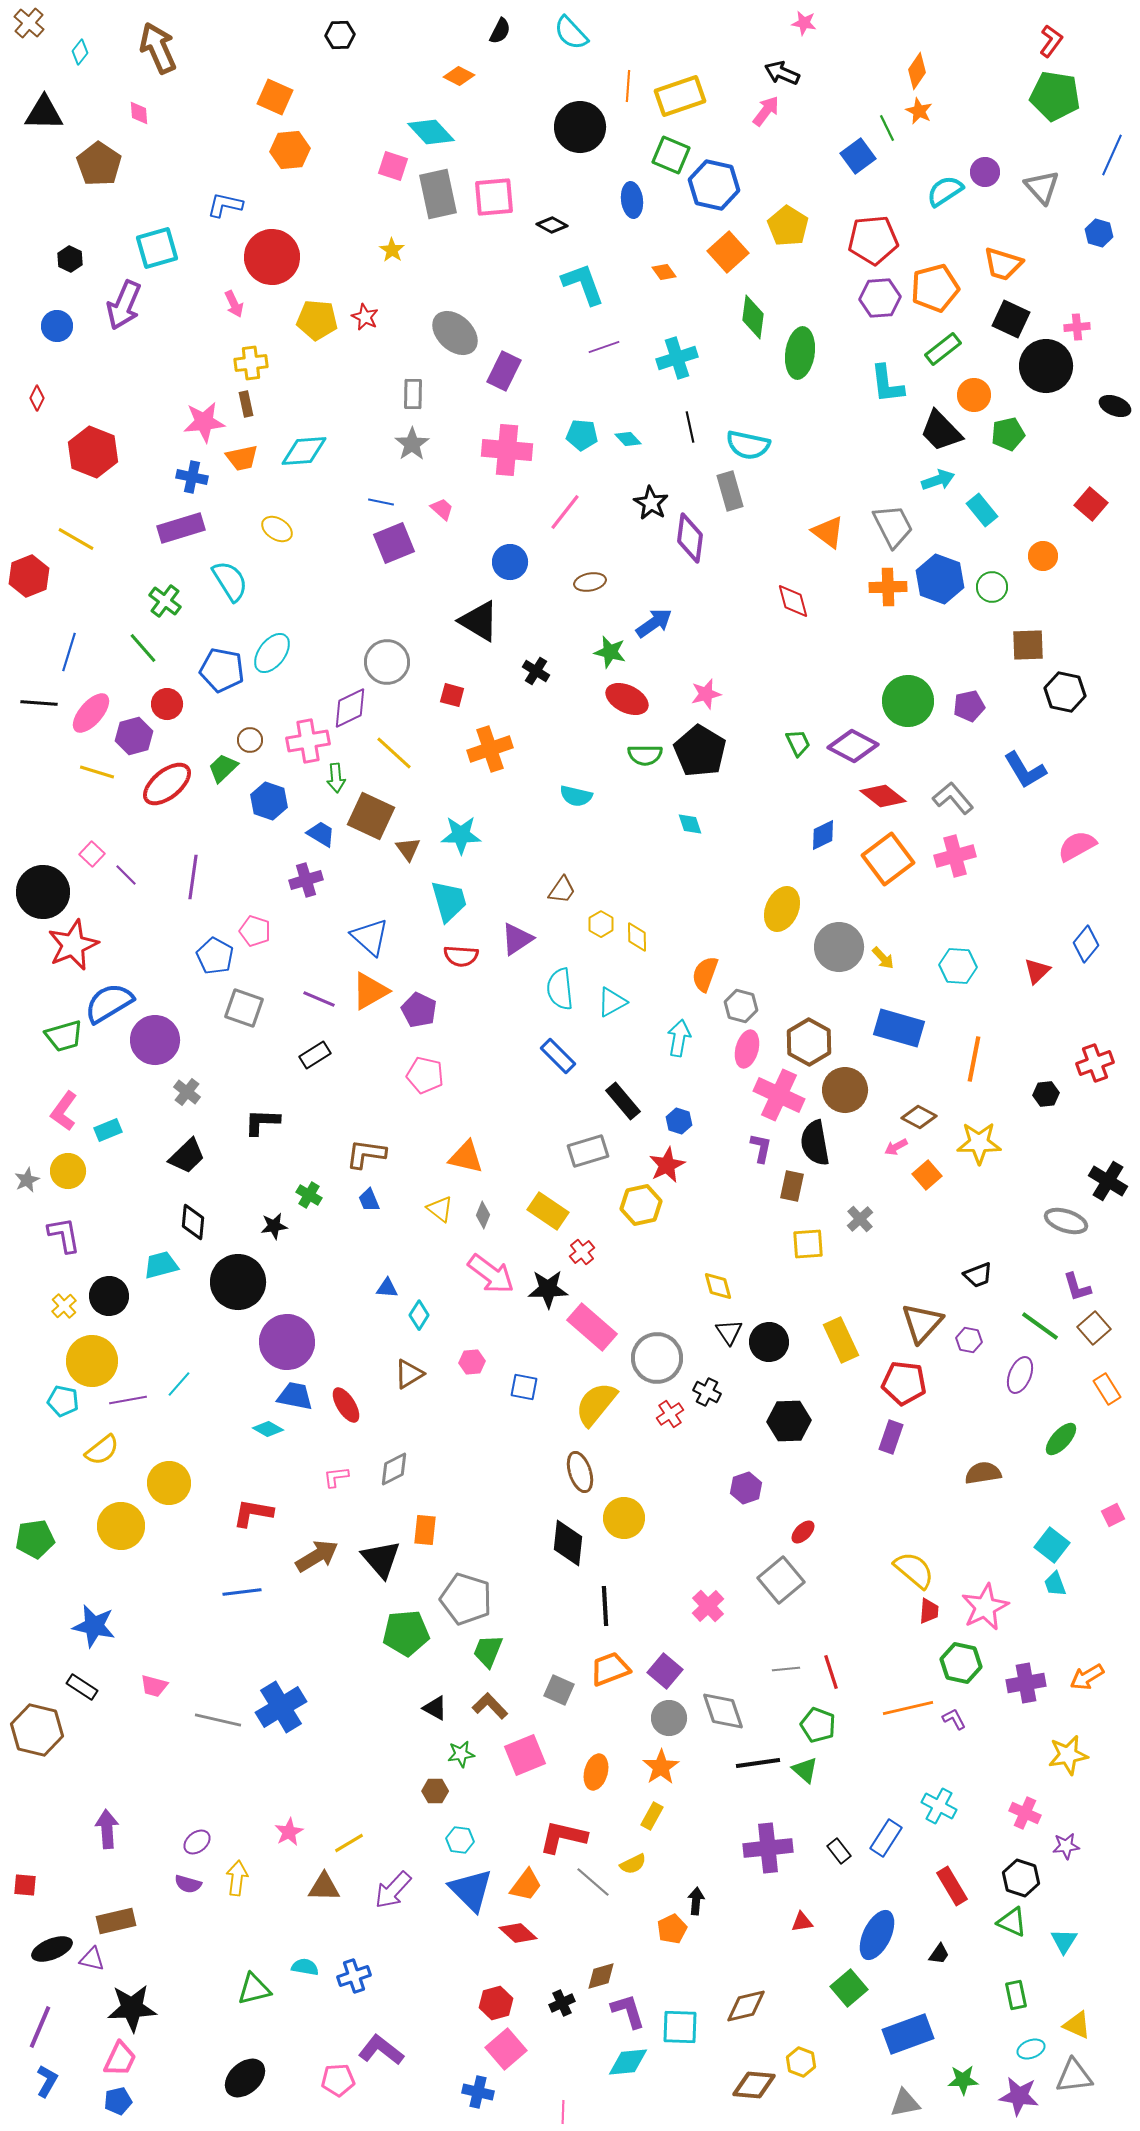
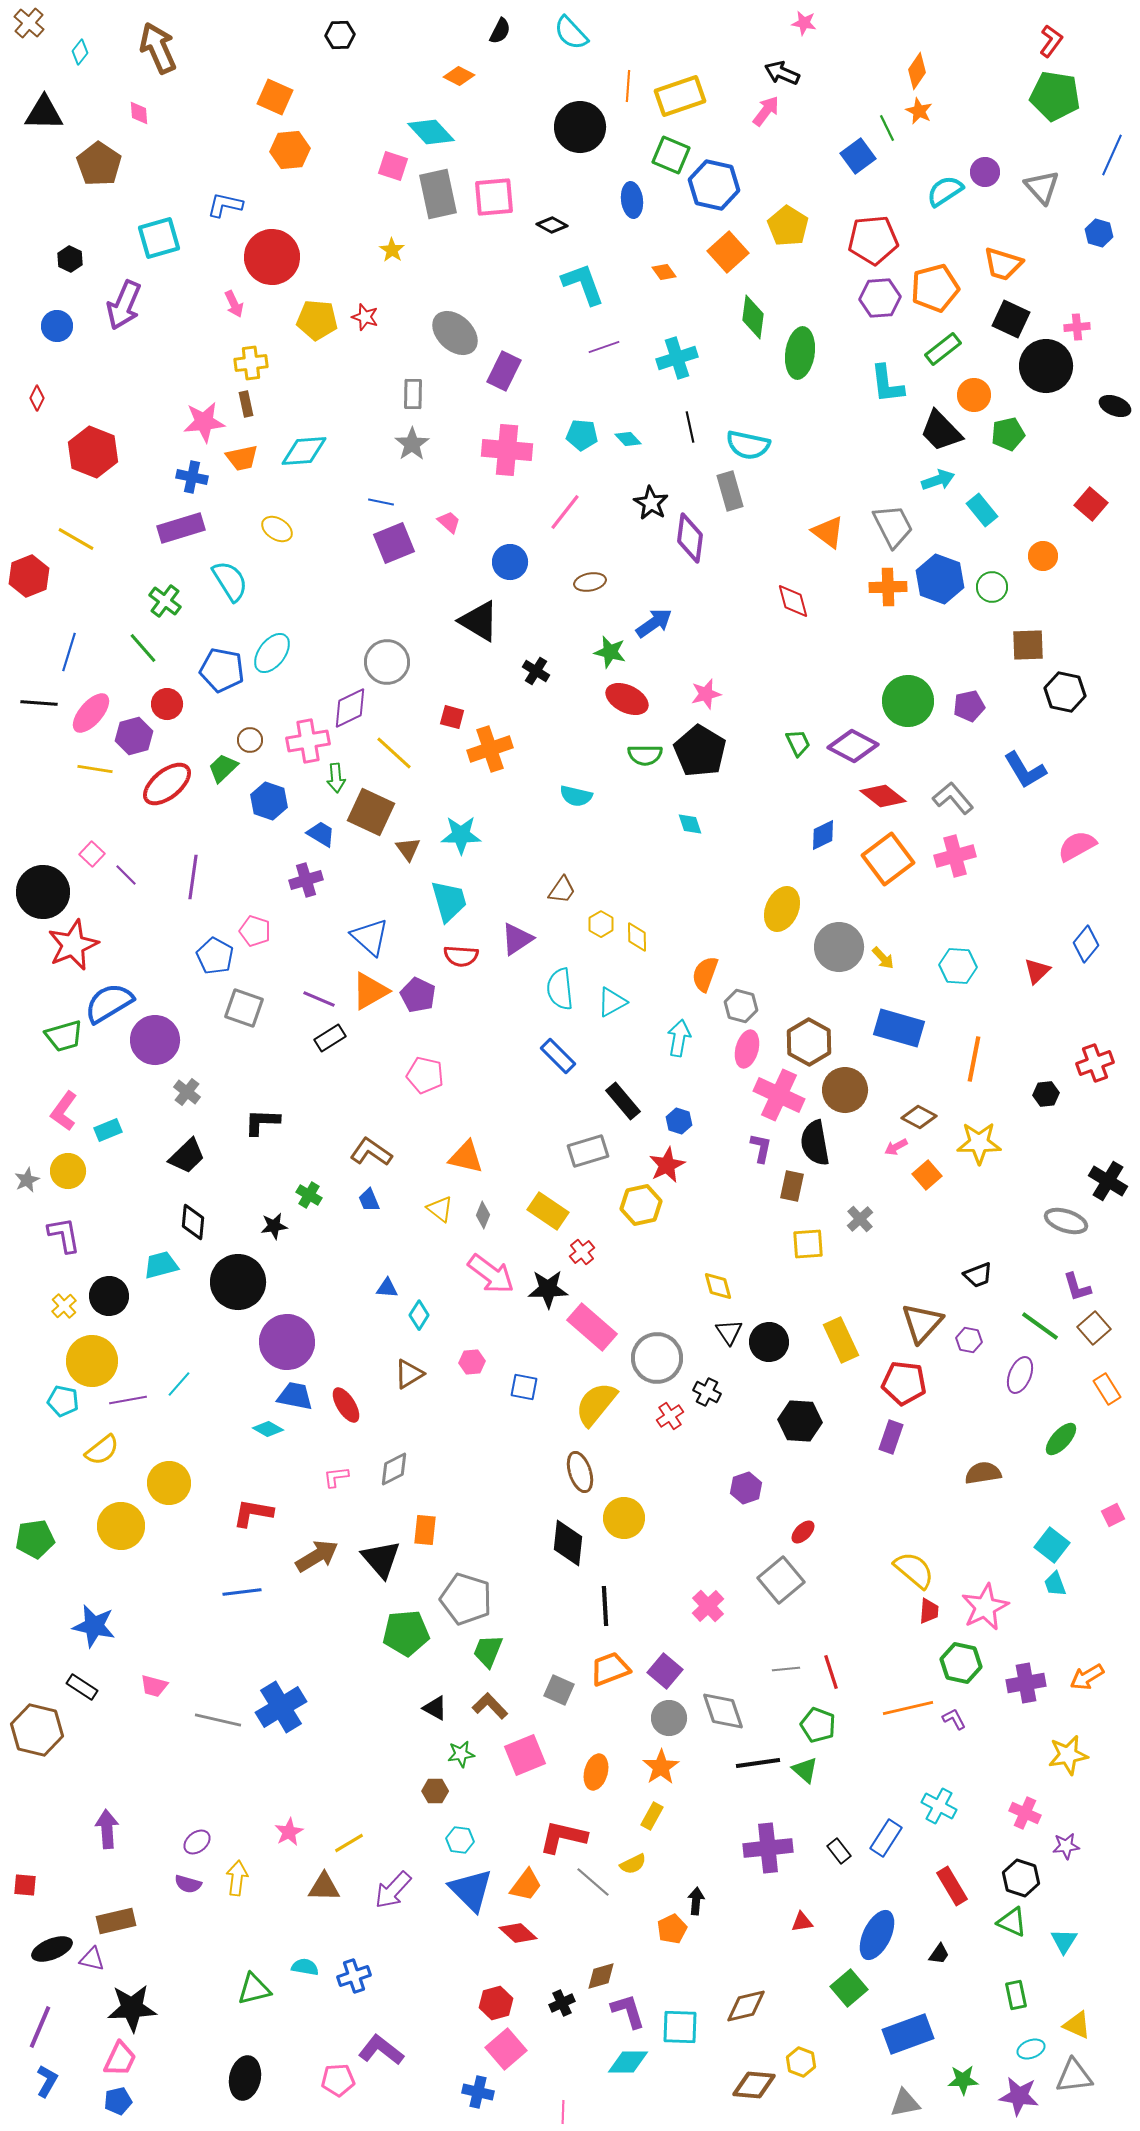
cyan square at (157, 248): moved 2 px right, 10 px up
red star at (365, 317): rotated 8 degrees counterclockwise
pink trapezoid at (442, 509): moved 7 px right, 13 px down
red square at (452, 695): moved 22 px down
yellow line at (97, 772): moved 2 px left, 3 px up; rotated 8 degrees counterclockwise
brown square at (371, 816): moved 4 px up
purple pentagon at (419, 1010): moved 1 px left, 15 px up
black rectangle at (315, 1055): moved 15 px right, 17 px up
brown L-shape at (366, 1154): moved 5 px right, 2 px up; rotated 27 degrees clockwise
red cross at (670, 1414): moved 2 px down
black hexagon at (789, 1421): moved 11 px right; rotated 6 degrees clockwise
cyan diamond at (628, 2062): rotated 6 degrees clockwise
black ellipse at (245, 2078): rotated 36 degrees counterclockwise
